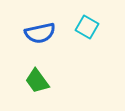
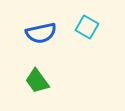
blue semicircle: moved 1 px right
